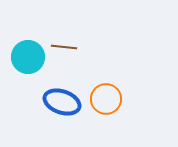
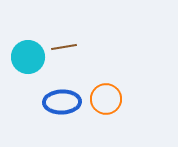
brown line: rotated 15 degrees counterclockwise
blue ellipse: rotated 21 degrees counterclockwise
